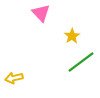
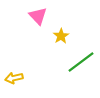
pink triangle: moved 3 px left, 3 px down
yellow star: moved 11 px left
